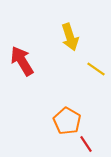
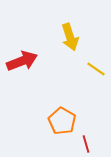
red arrow: rotated 100 degrees clockwise
orange pentagon: moved 5 px left
red line: rotated 18 degrees clockwise
